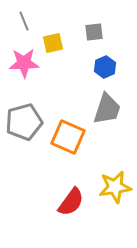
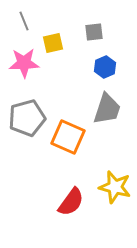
gray pentagon: moved 3 px right, 4 px up
yellow star: rotated 24 degrees clockwise
